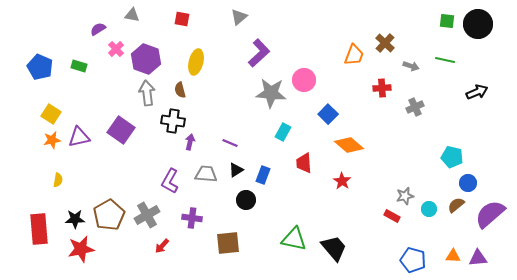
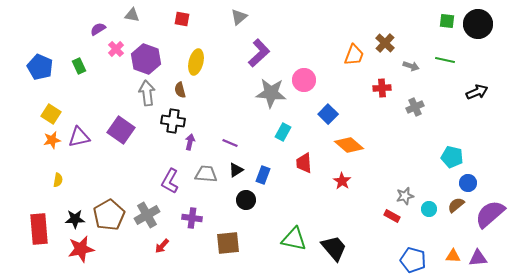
green rectangle at (79, 66): rotated 49 degrees clockwise
